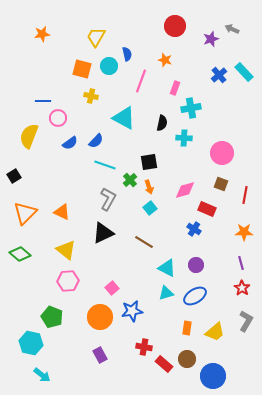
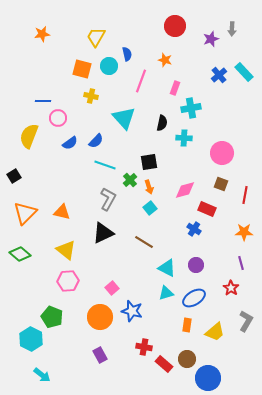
gray arrow at (232, 29): rotated 112 degrees counterclockwise
cyan triangle at (124, 118): rotated 20 degrees clockwise
orange triangle at (62, 212): rotated 12 degrees counterclockwise
red star at (242, 288): moved 11 px left
blue ellipse at (195, 296): moved 1 px left, 2 px down
blue star at (132, 311): rotated 25 degrees clockwise
orange rectangle at (187, 328): moved 3 px up
cyan hexagon at (31, 343): moved 4 px up; rotated 15 degrees clockwise
blue circle at (213, 376): moved 5 px left, 2 px down
